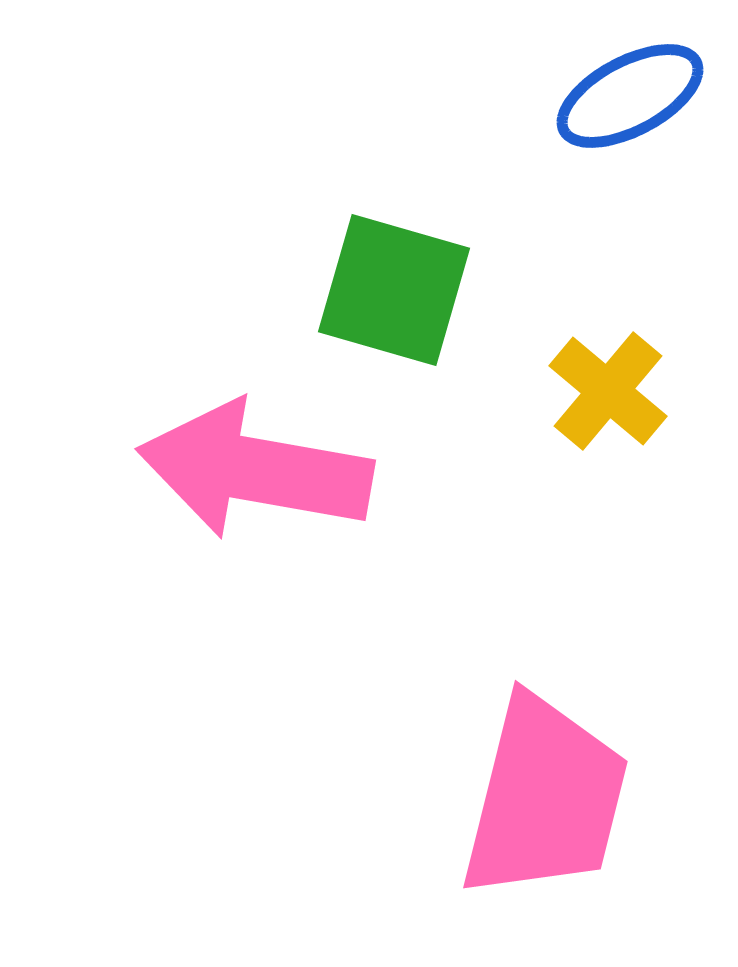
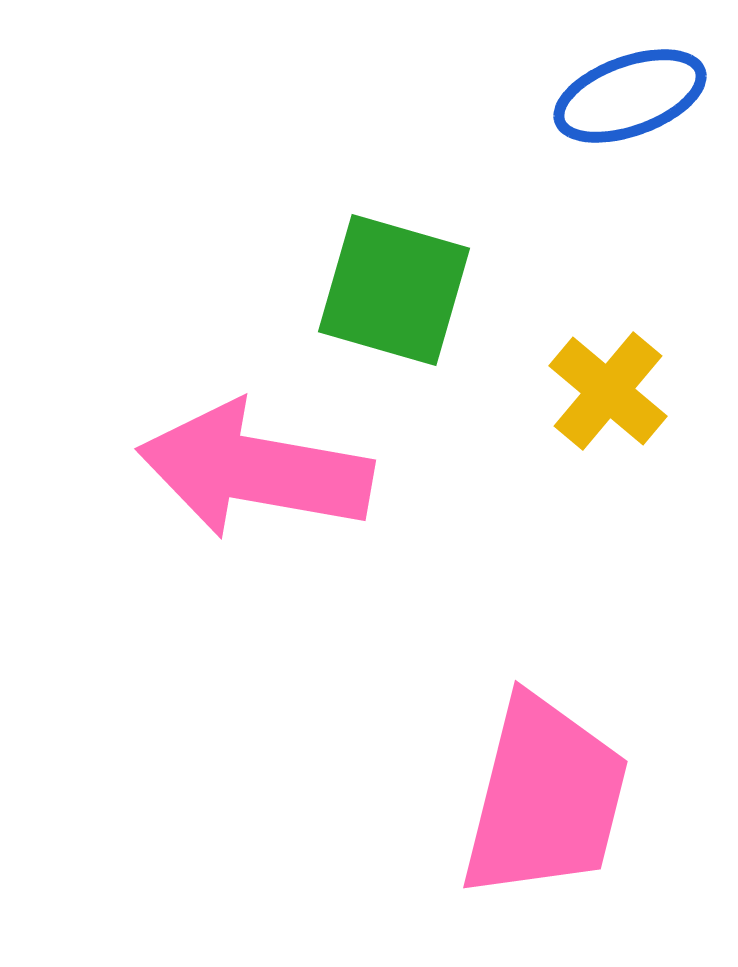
blue ellipse: rotated 8 degrees clockwise
